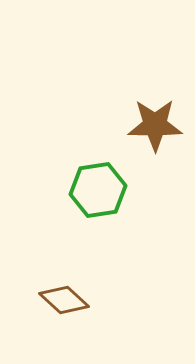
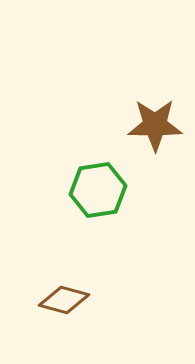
brown diamond: rotated 27 degrees counterclockwise
